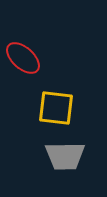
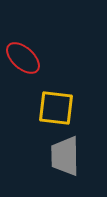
gray trapezoid: rotated 90 degrees clockwise
